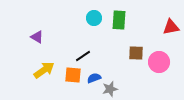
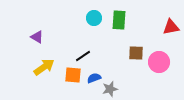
yellow arrow: moved 3 px up
